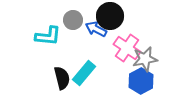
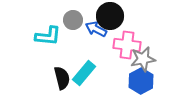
pink cross: moved 3 px up; rotated 28 degrees counterclockwise
gray star: moved 2 px left
